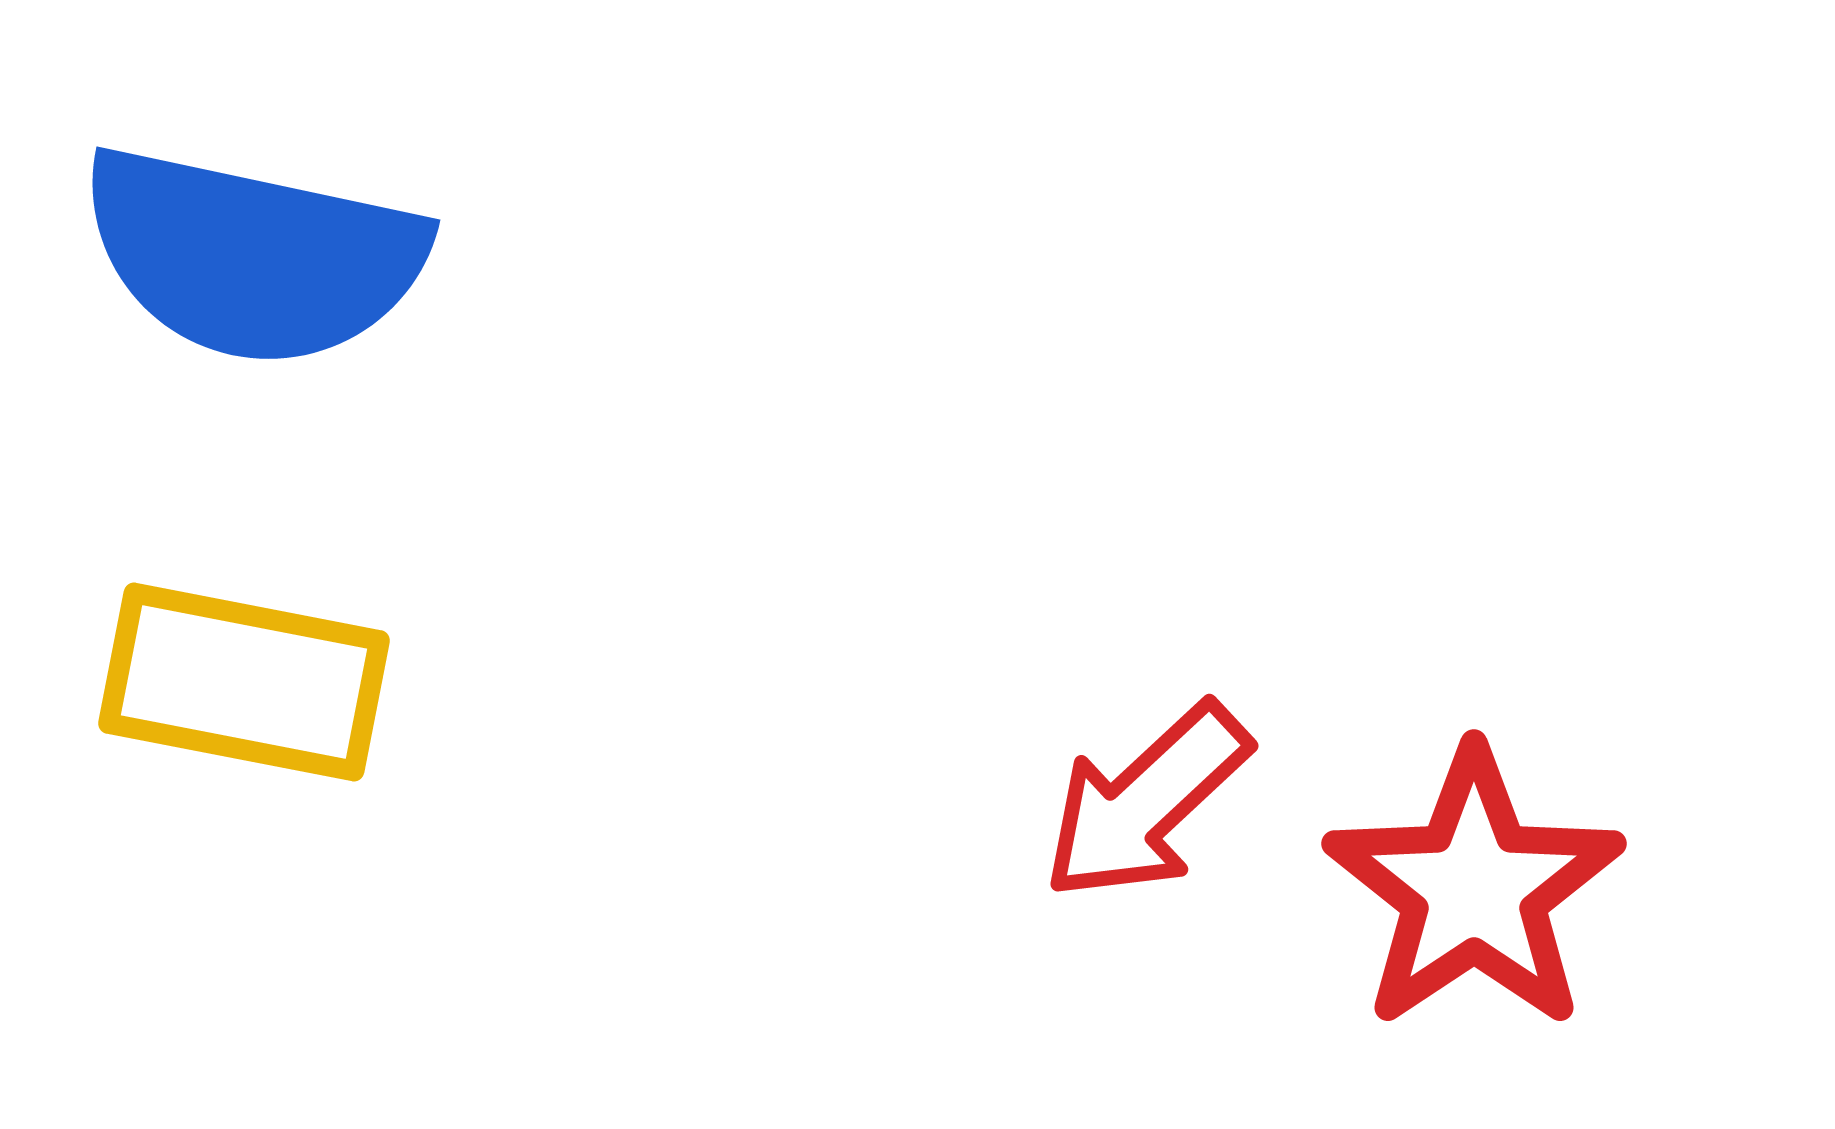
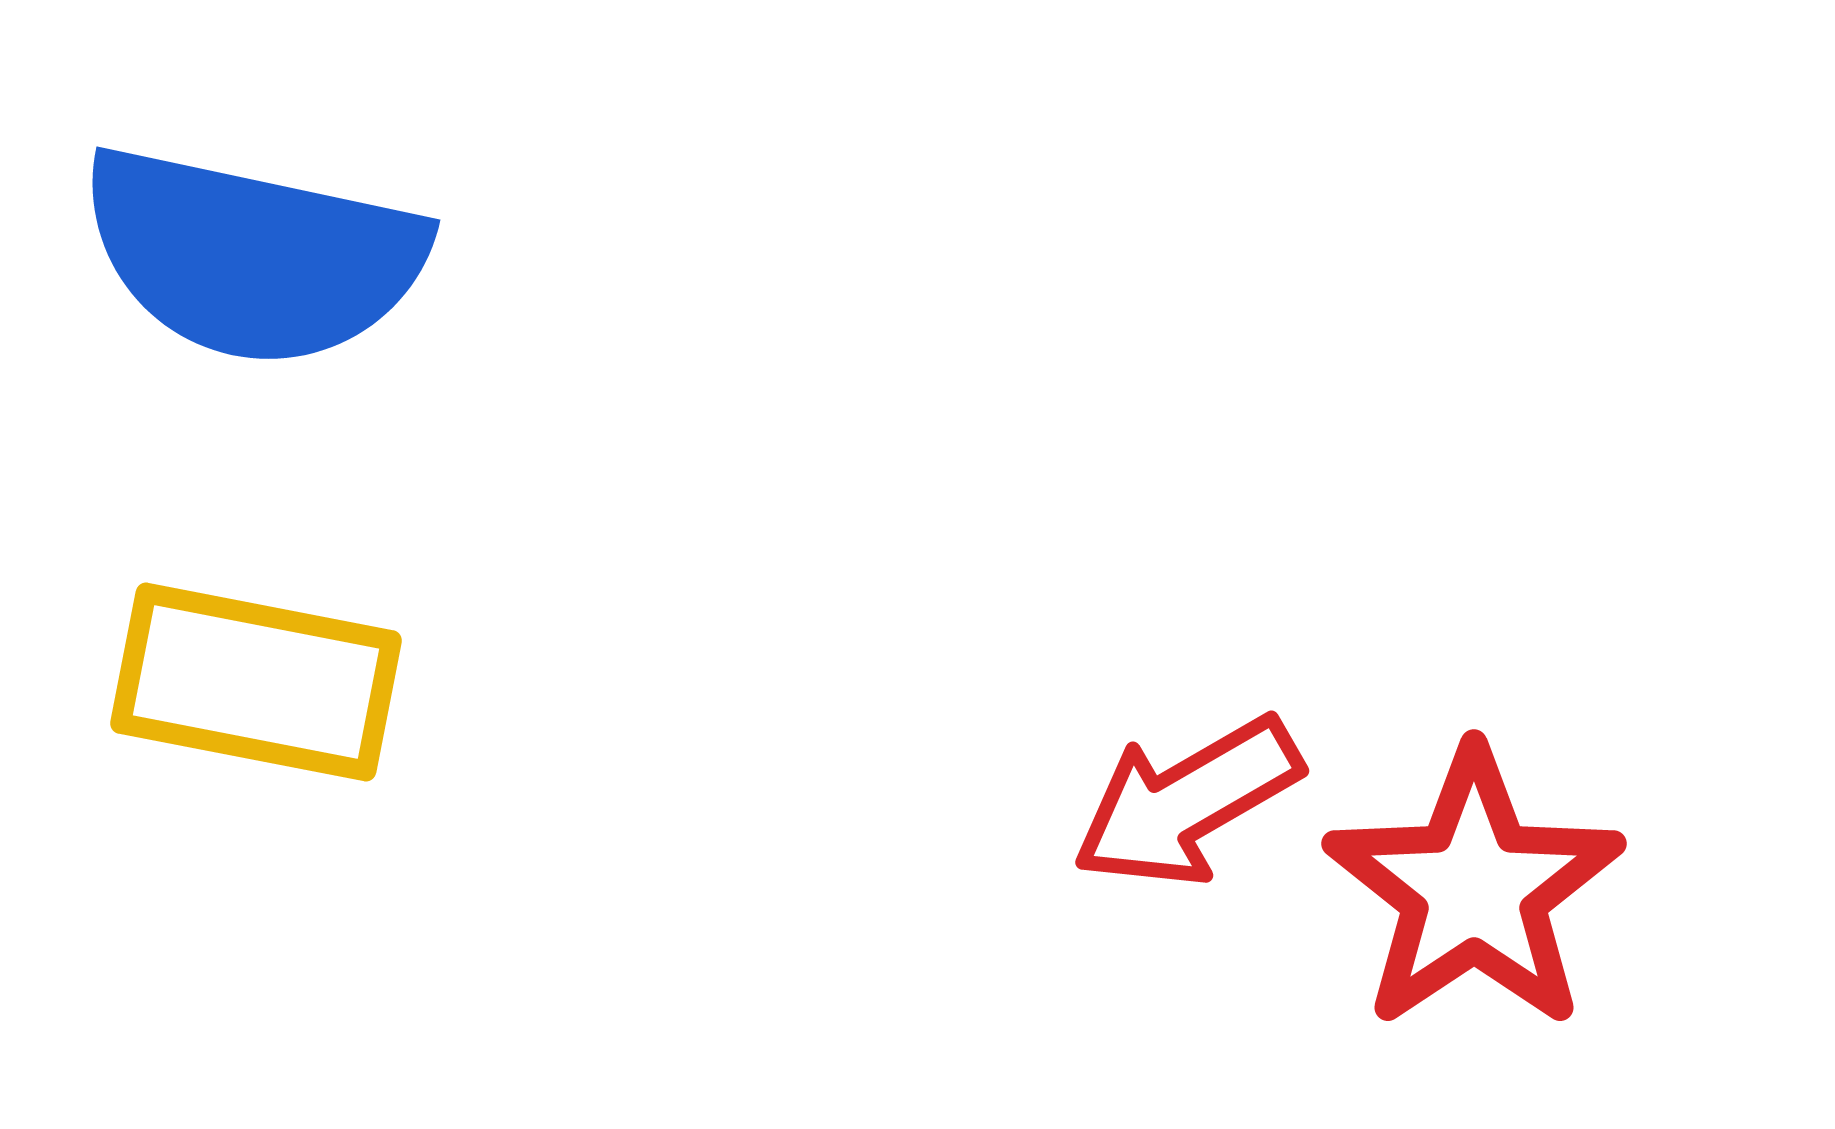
yellow rectangle: moved 12 px right
red arrow: moved 41 px right; rotated 13 degrees clockwise
